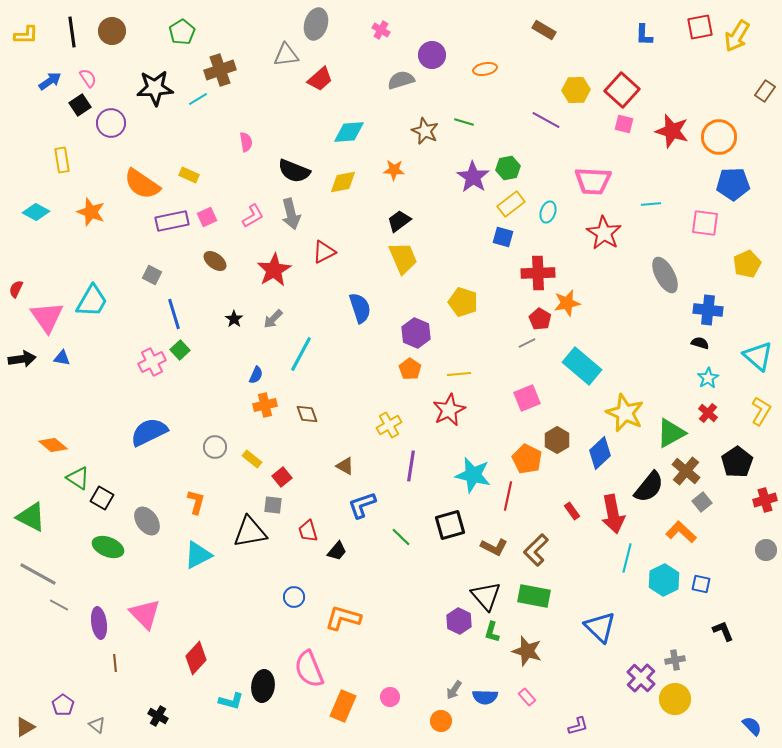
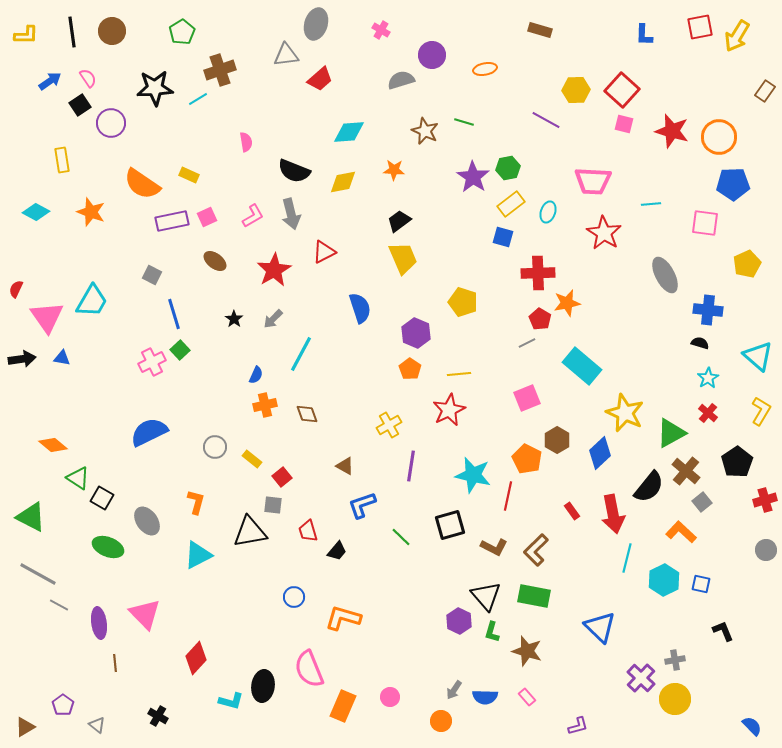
brown rectangle at (544, 30): moved 4 px left; rotated 15 degrees counterclockwise
